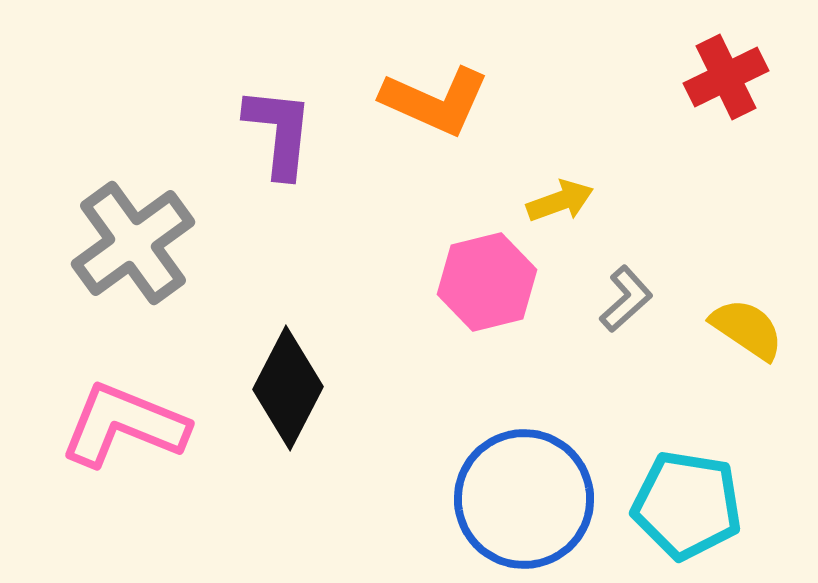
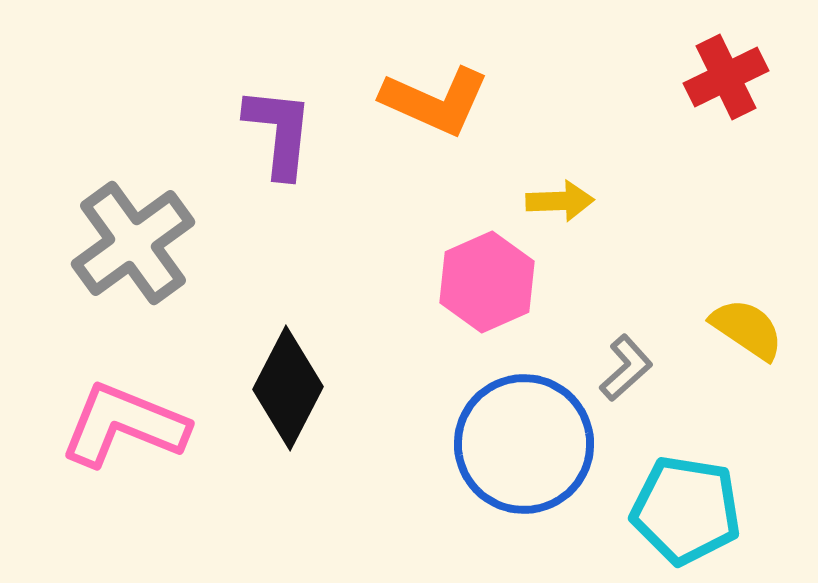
yellow arrow: rotated 18 degrees clockwise
pink hexagon: rotated 10 degrees counterclockwise
gray L-shape: moved 69 px down
blue circle: moved 55 px up
cyan pentagon: moved 1 px left, 5 px down
